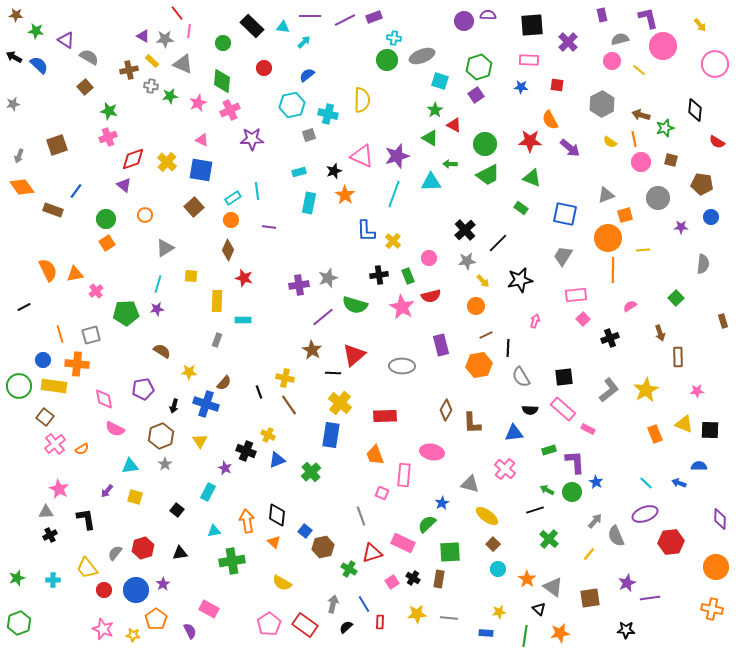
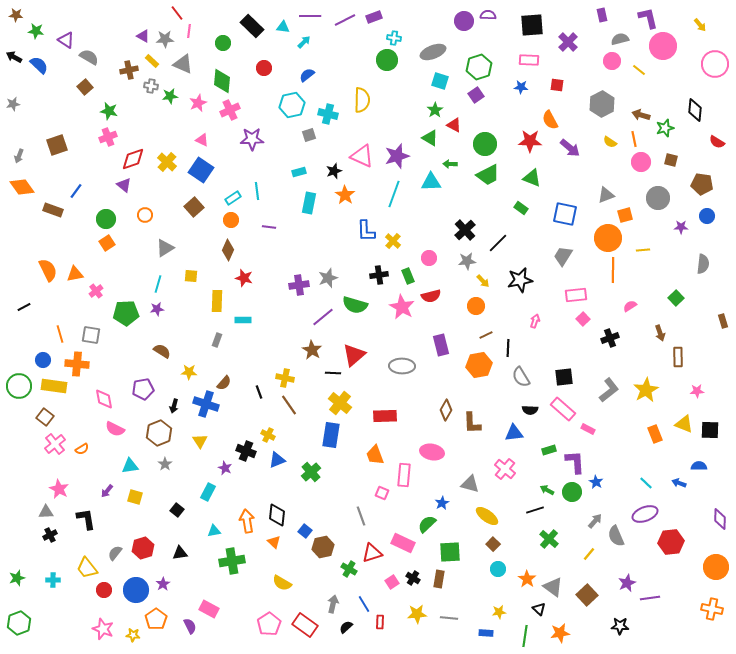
gray ellipse at (422, 56): moved 11 px right, 4 px up
blue square at (201, 170): rotated 25 degrees clockwise
blue circle at (711, 217): moved 4 px left, 1 px up
gray square at (91, 335): rotated 24 degrees clockwise
brown hexagon at (161, 436): moved 2 px left, 3 px up
brown square at (590, 598): moved 3 px left, 3 px up; rotated 35 degrees counterclockwise
black star at (626, 630): moved 6 px left, 4 px up
purple semicircle at (190, 631): moved 5 px up
